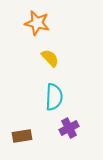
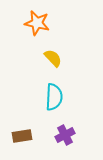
yellow semicircle: moved 3 px right
purple cross: moved 4 px left, 7 px down
